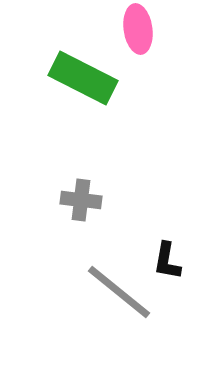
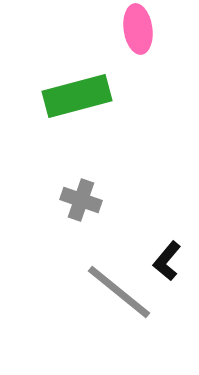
green rectangle: moved 6 px left, 18 px down; rotated 42 degrees counterclockwise
gray cross: rotated 12 degrees clockwise
black L-shape: rotated 30 degrees clockwise
